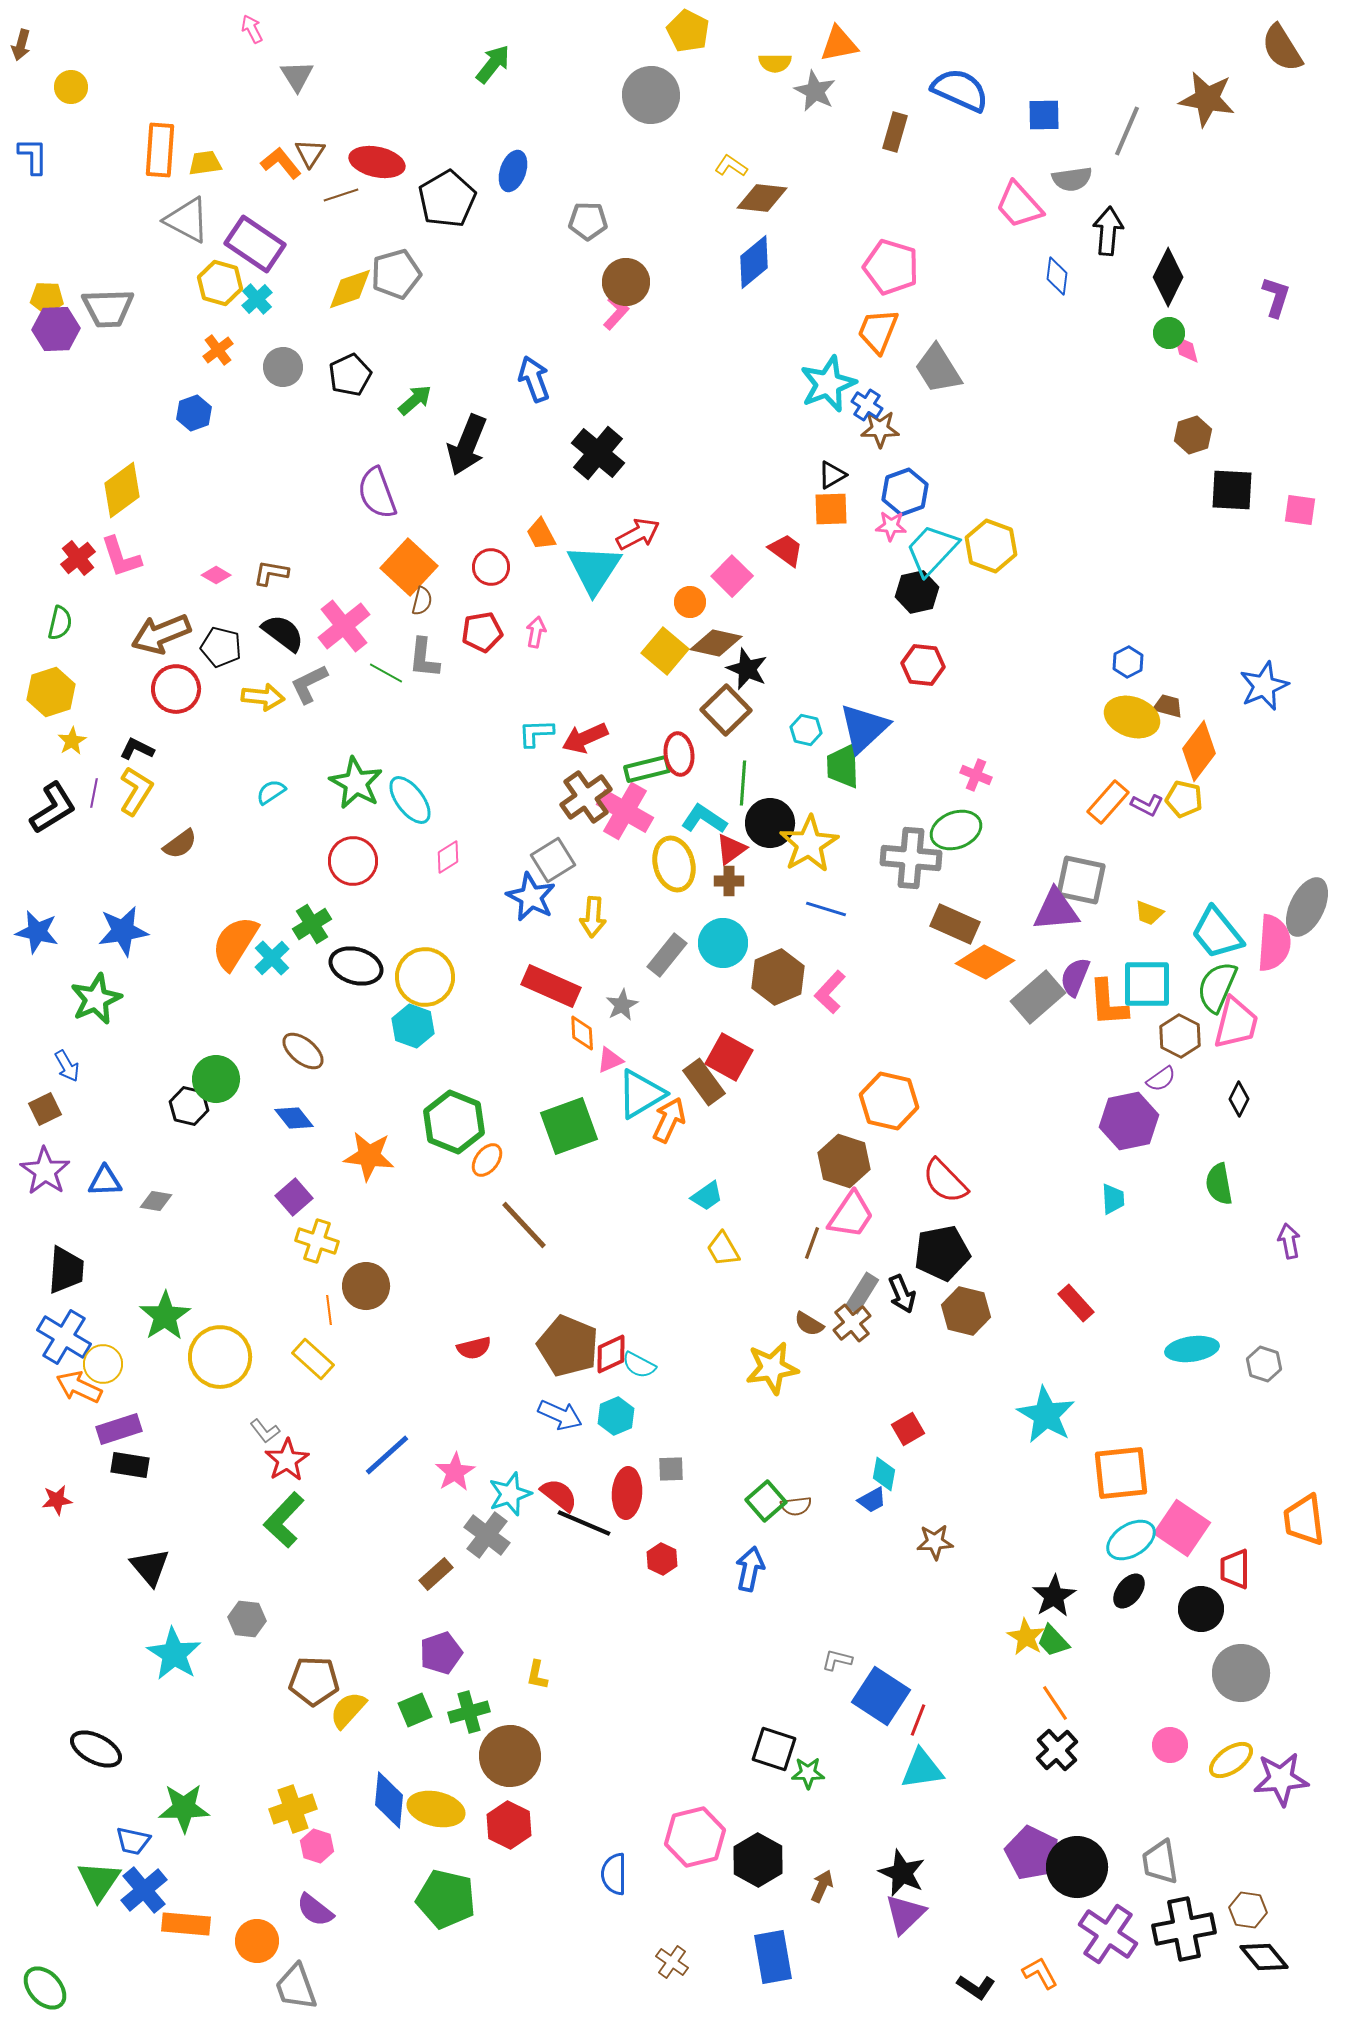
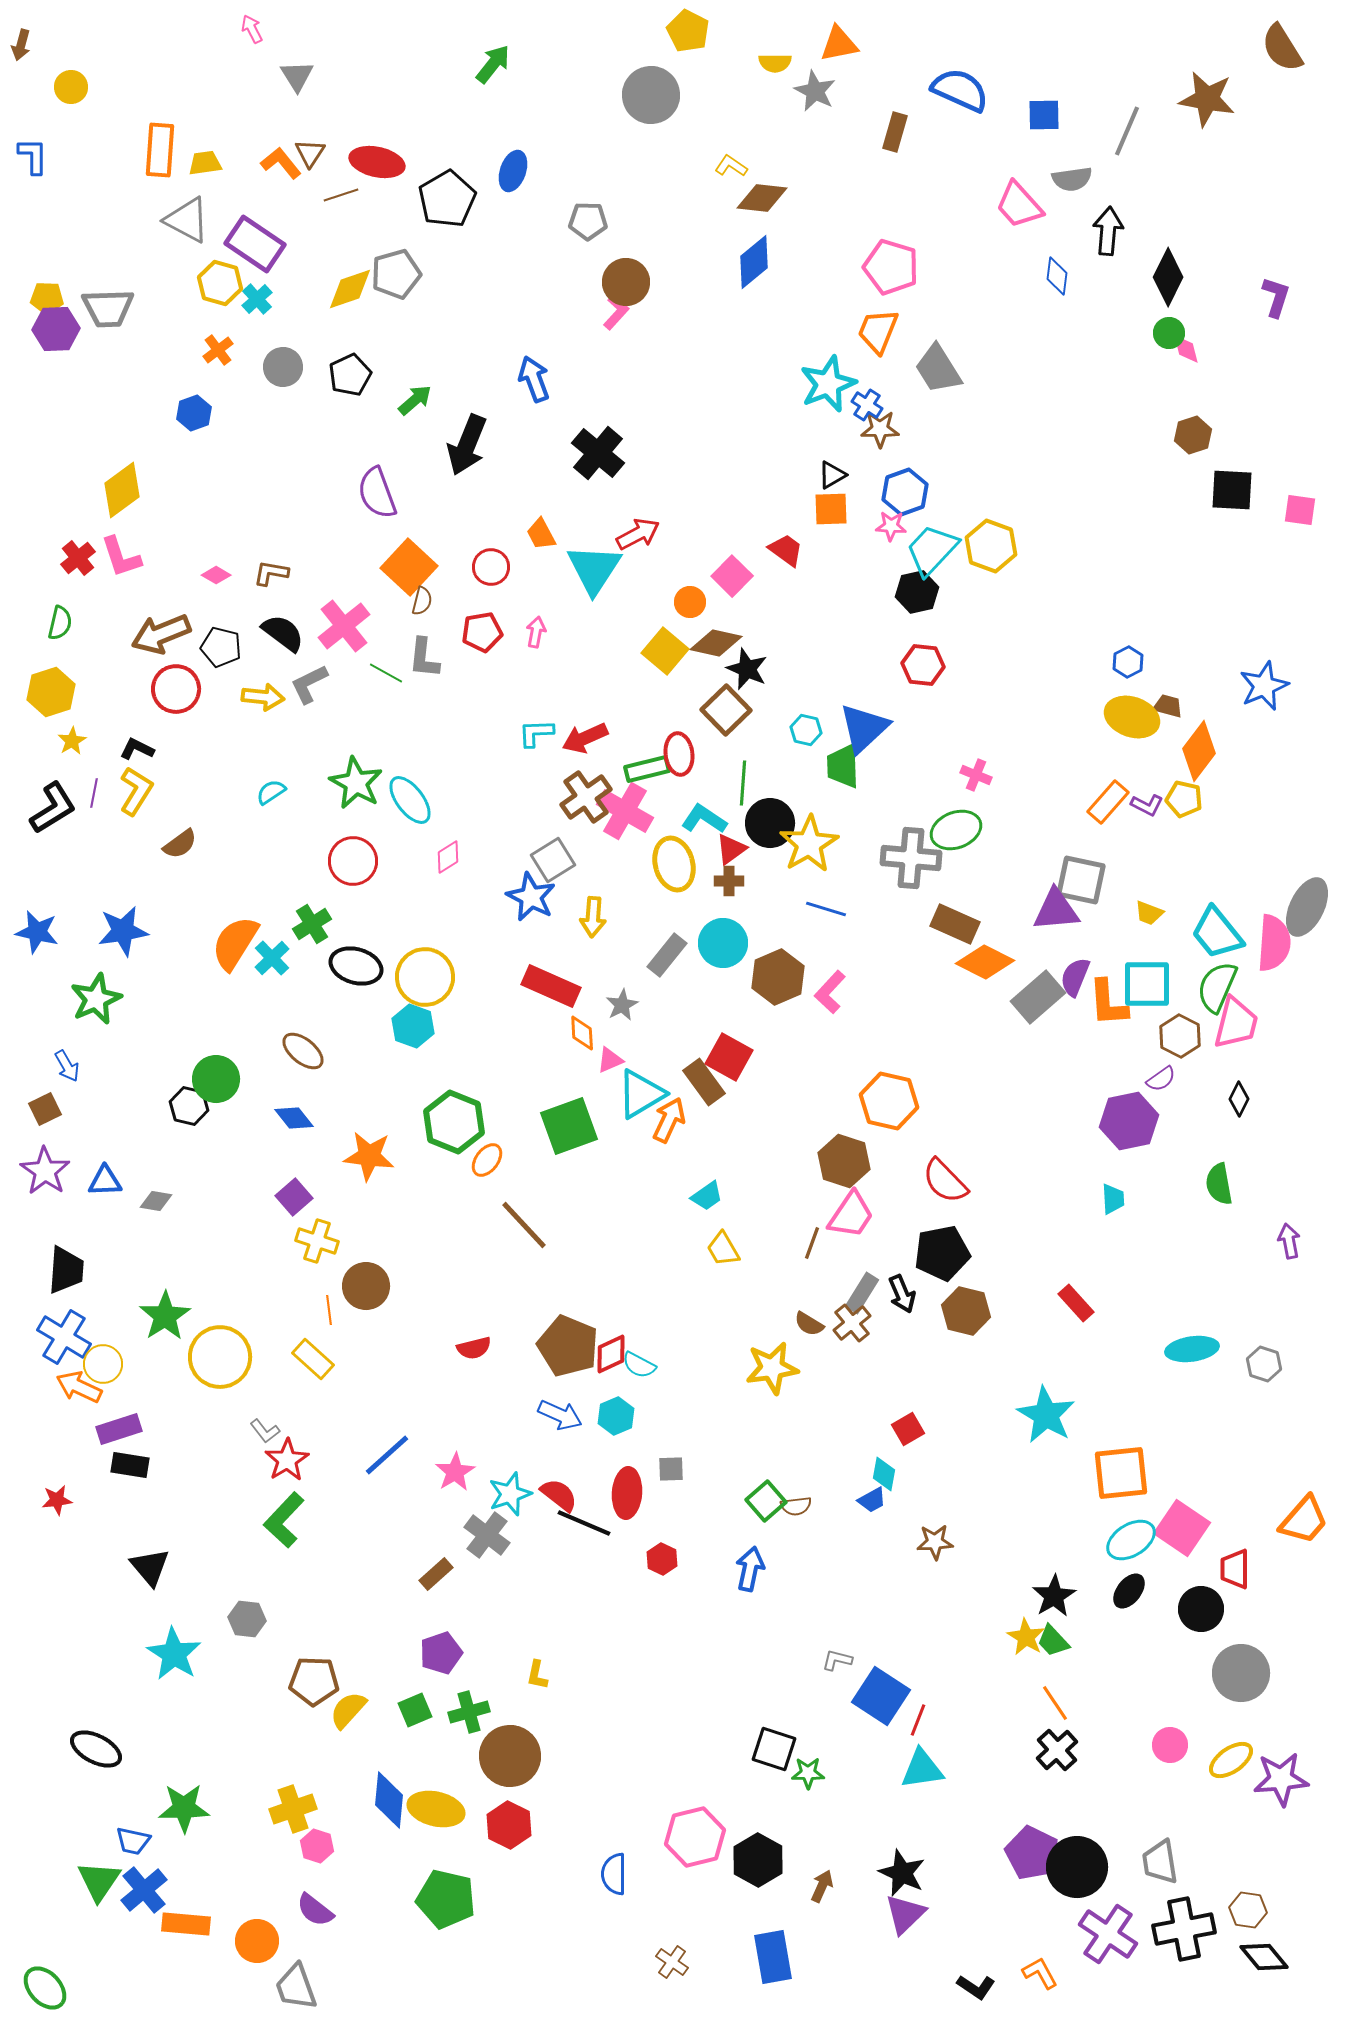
orange trapezoid at (1304, 1520): rotated 132 degrees counterclockwise
